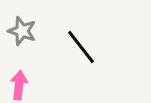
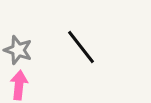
gray star: moved 4 px left, 19 px down
